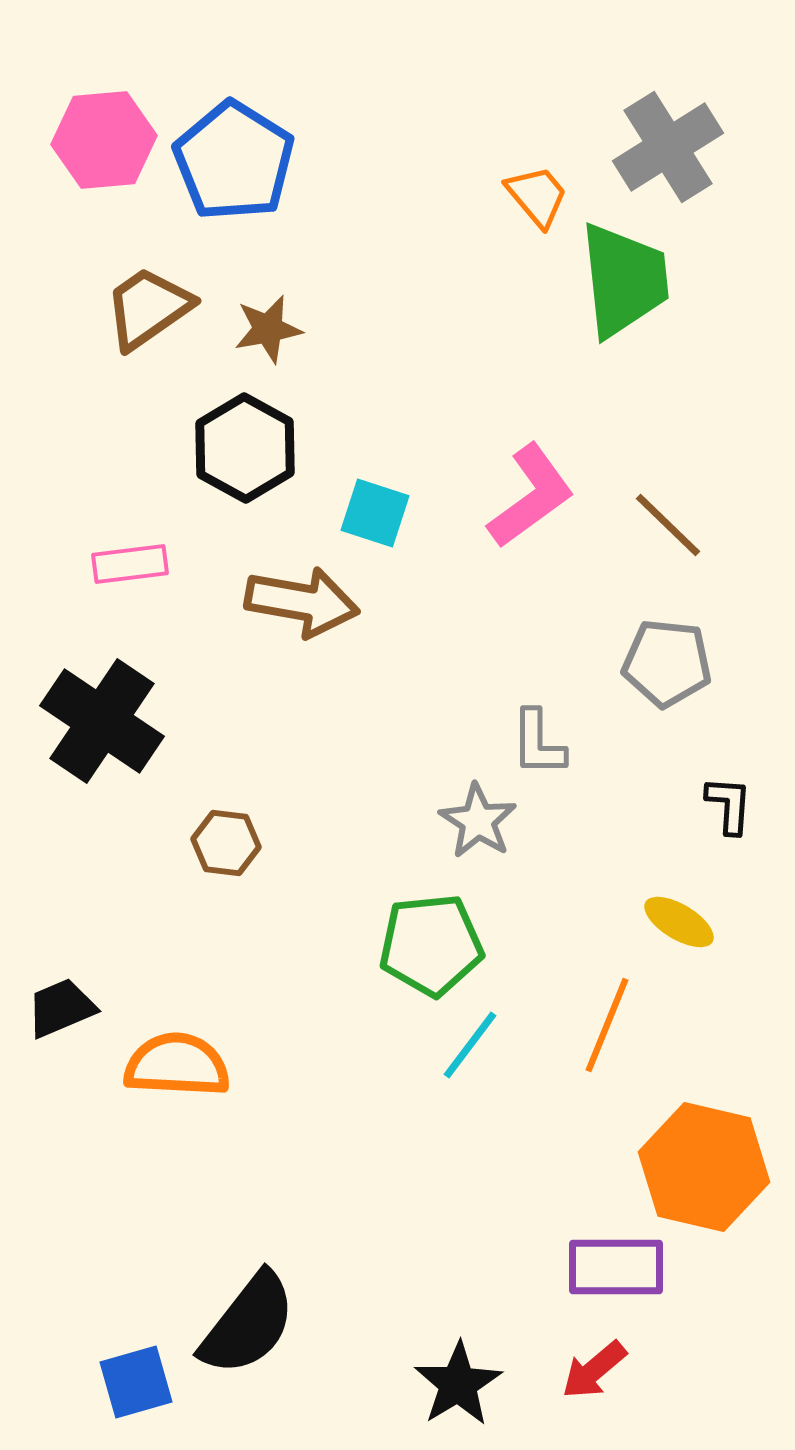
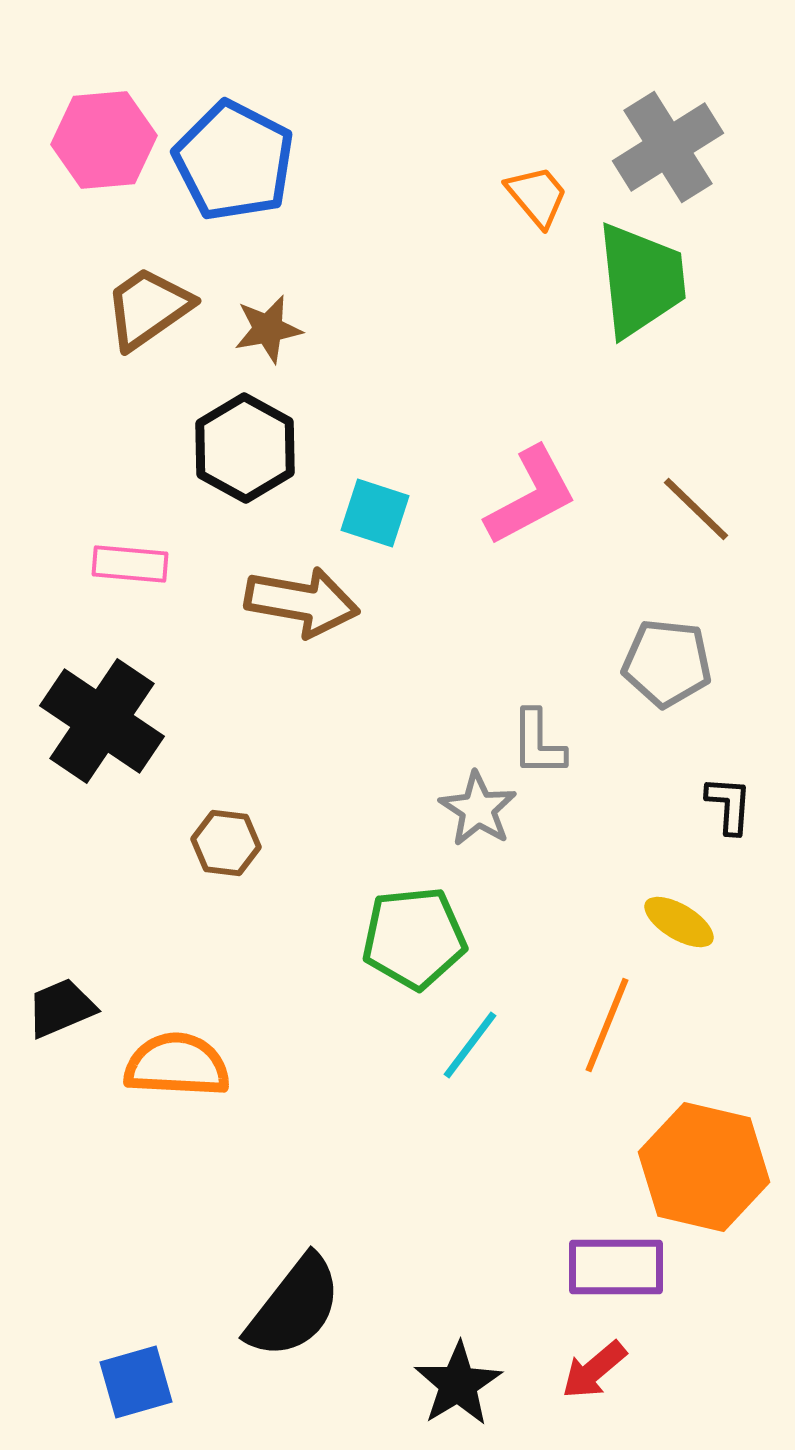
blue pentagon: rotated 5 degrees counterclockwise
green trapezoid: moved 17 px right
pink L-shape: rotated 8 degrees clockwise
brown line: moved 28 px right, 16 px up
pink rectangle: rotated 12 degrees clockwise
gray star: moved 12 px up
green pentagon: moved 17 px left, 7 px up
black semicircle: moved 46 px right, 17 px up
